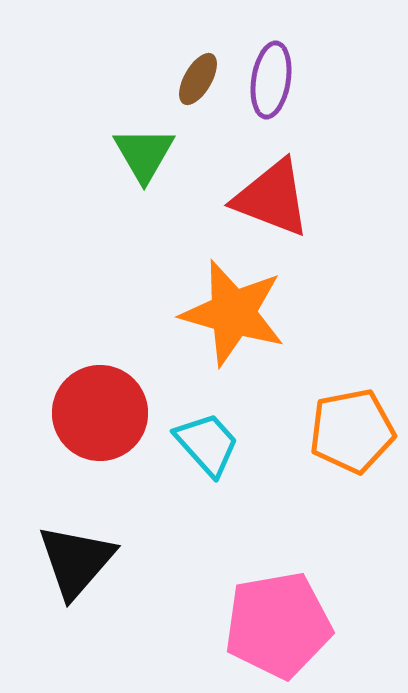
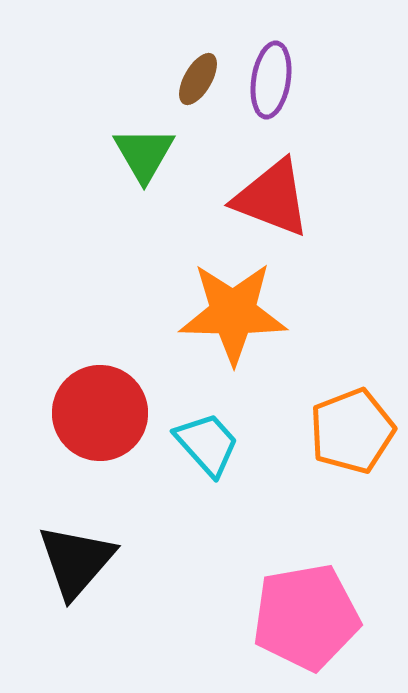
orange star: rotated 15 degrees counterclockwise
orange pentagon: rotated 10 degrees counterclockwise
pink pentagon: moved 28 px right, 8 px up
